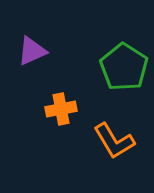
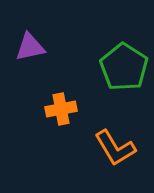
purple triangle: moved 2 px left, 4 px up; rotated 12 degrees clockwise
orange L-shape: moved 1 px right, 7 px down
